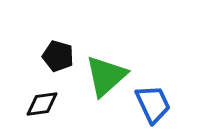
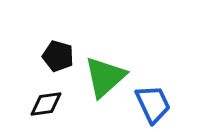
green triangle: moved 1 px left, 1 px down
black diamond: moved 4 px right
